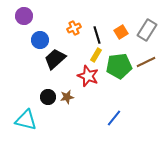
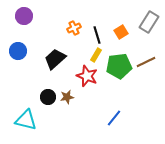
gray rectangle: moved 2 px right, 8 px up
blue circle: moved 22 px left, 11 px down
red star: moved 1 px left
